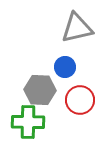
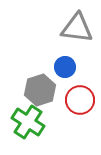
gray triangle: rotated 20 degrees clockwise
gray hexagon: rotated 20 degrees counterclockwise
green cross: rotated 32 degrees clockwise
